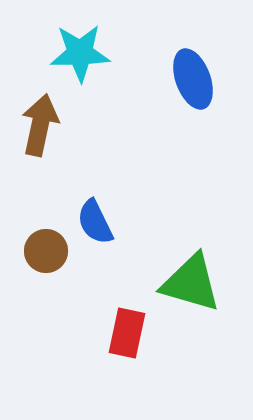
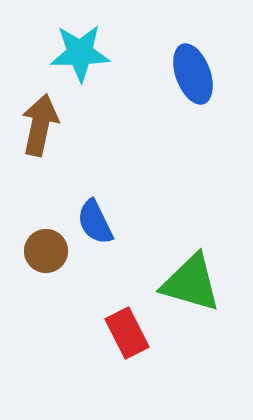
blue ellipse: moved 5 px up
red rectangle: rotated 39 degrees counterclockwise
